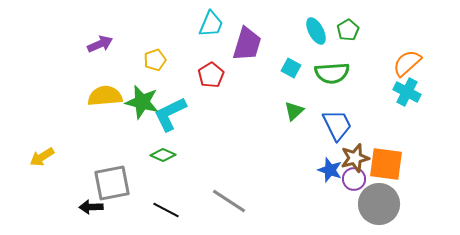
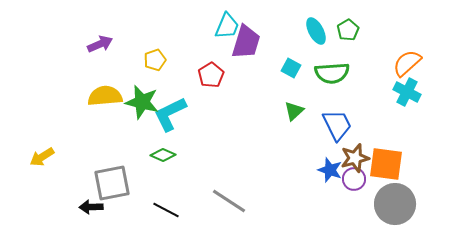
cyan trapezoid: moved 16 px right, 2 px down
purple trapezoid: moved 1 px left, 2 px up
gray circle: moved 16 px right
